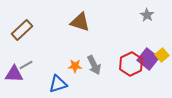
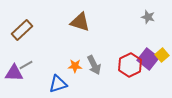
gray star: moved 1 px right, 2 px down; rotated 16 degrees counterclockwise
red hexagon: moved 1 px left, 1 px down
purple triangle: moved 1 px up
